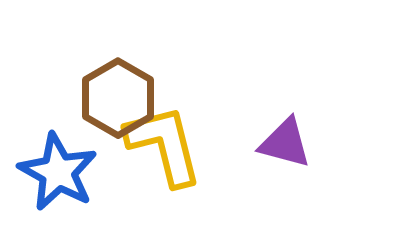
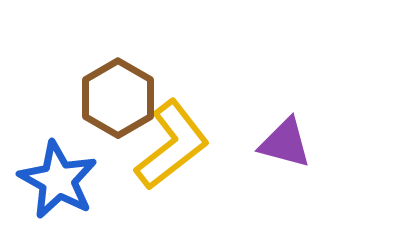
yellow L-shape: moved 8 px right; rotated 66 degrees clockwise
blue star: moved 8 px down
